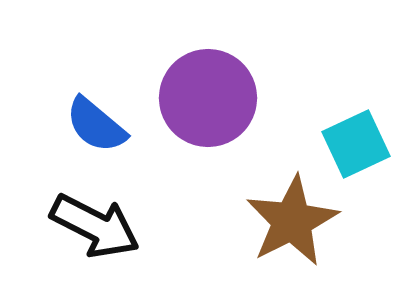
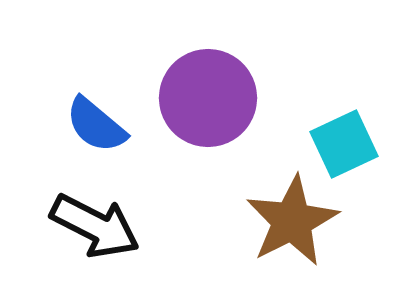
cyan square: moved 12 px left
